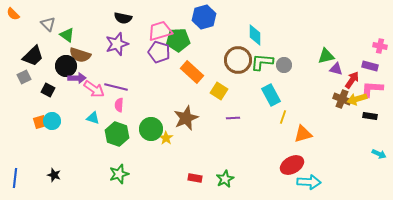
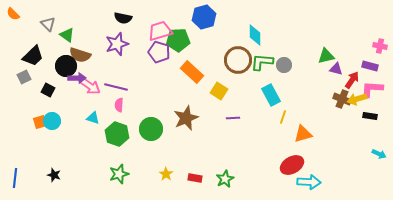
pink arrow at (94, 89): moved 4 px left, 3 px up
yellow star at (166, 138): moved 36 px down
